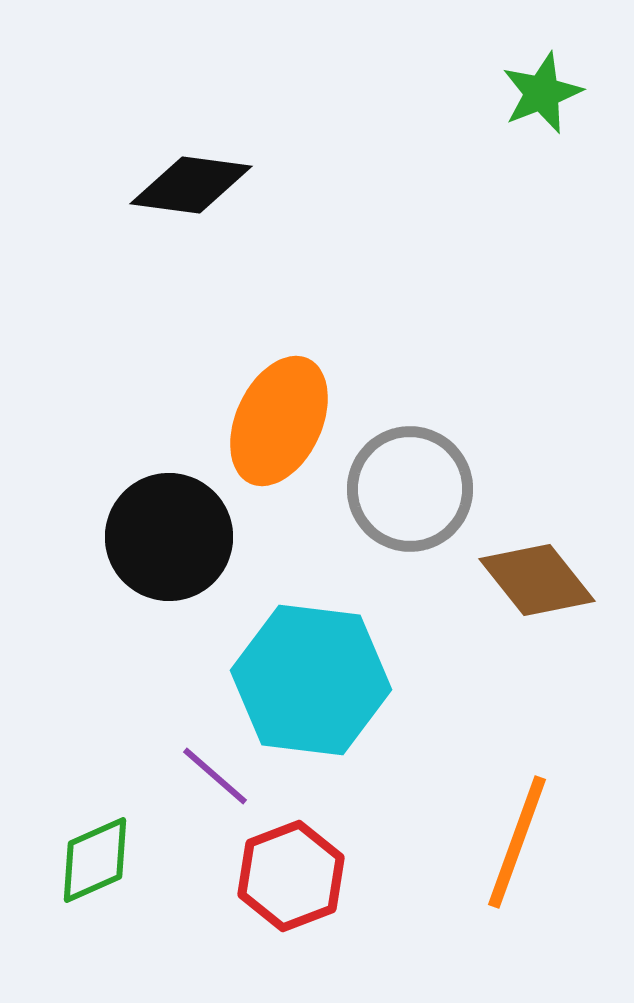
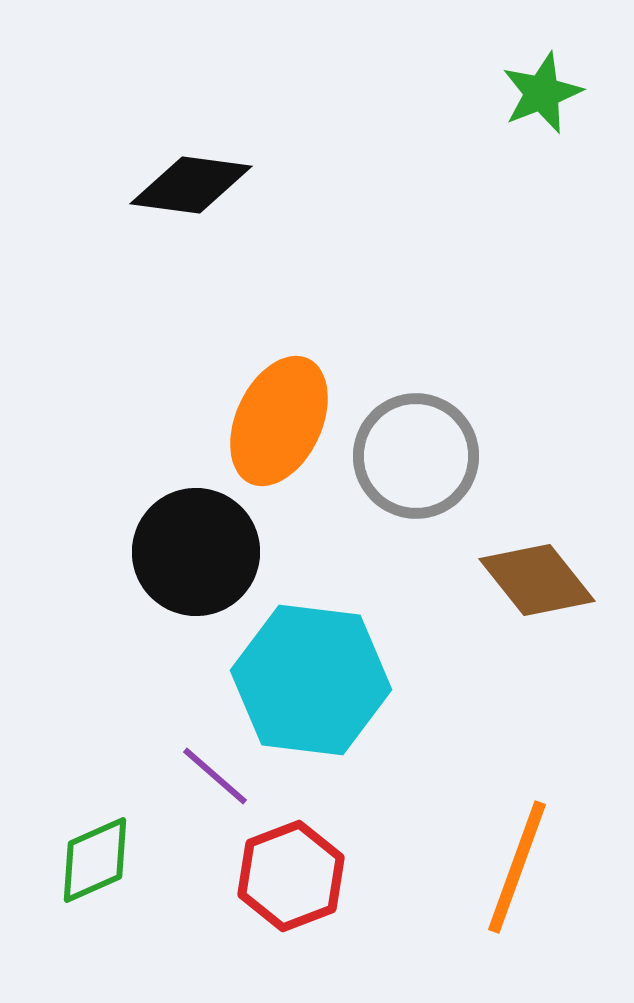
gray circle: moved 6 px right, 33 px up
black circle: moved 27 px right, 15 px down
orange line: moved 25 px down
